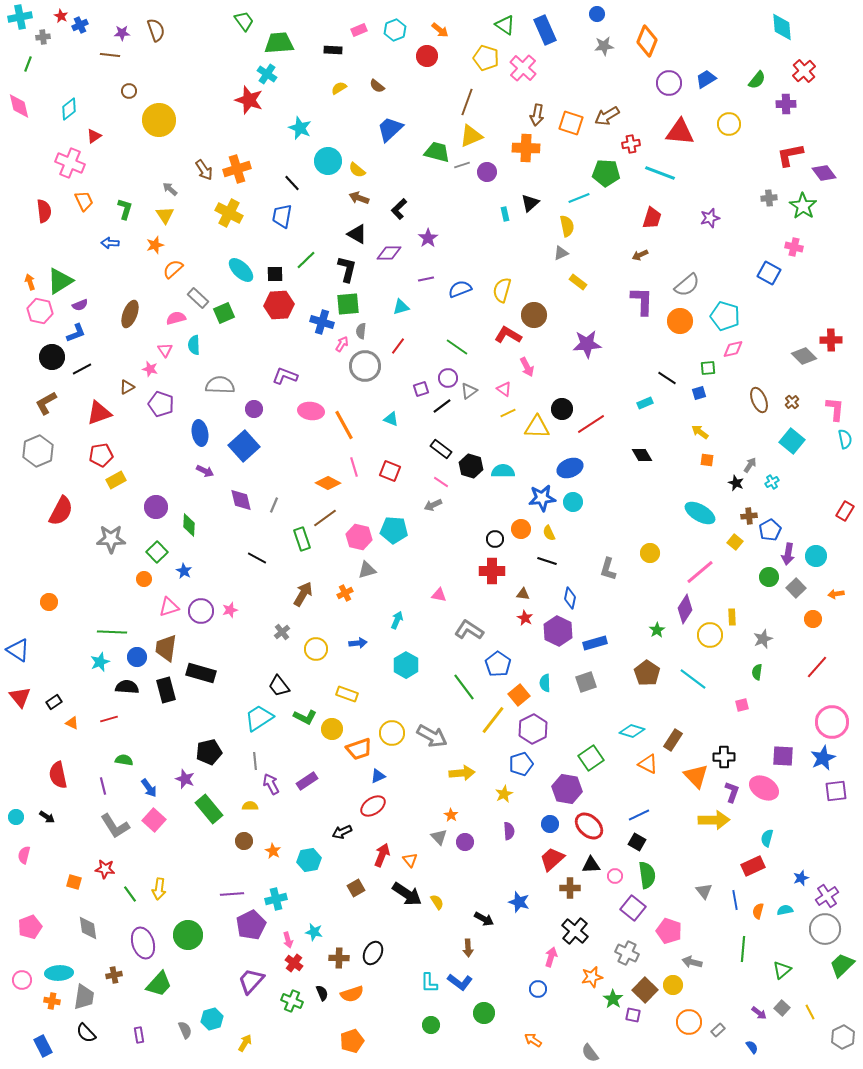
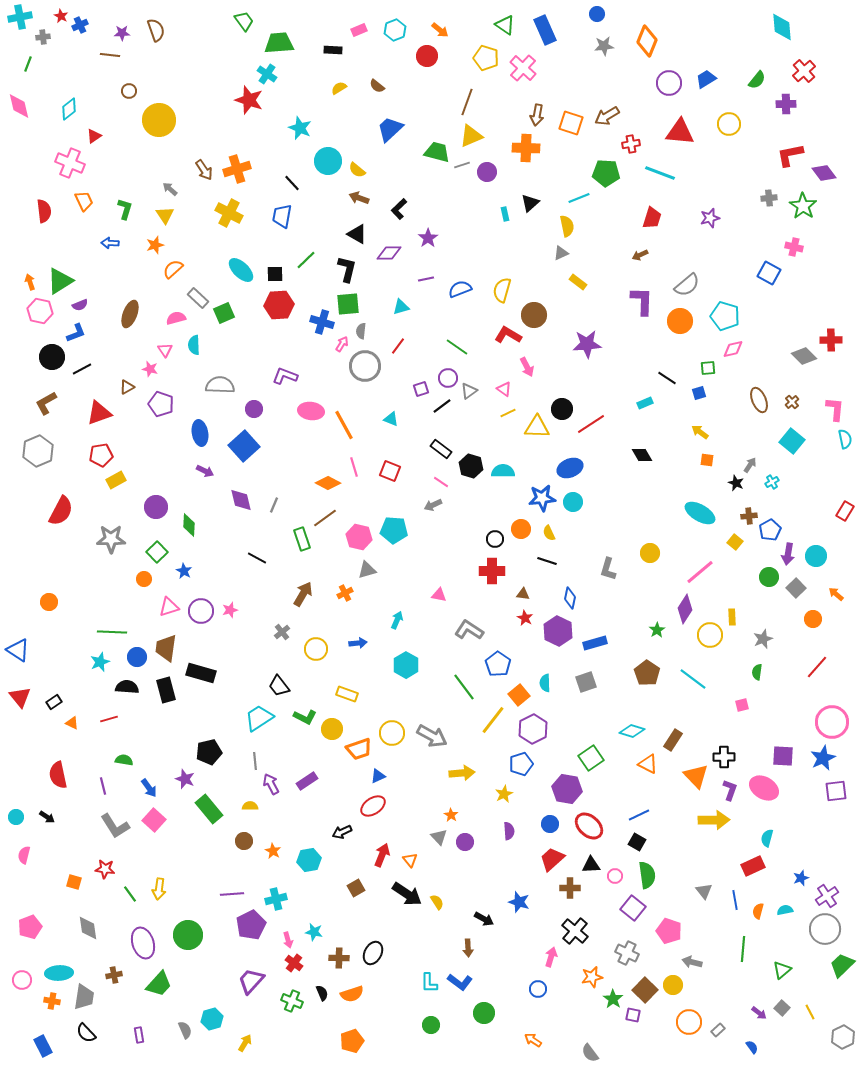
orange arrow at (836, 594): rotated 49 degrees clockwise
purple L-shape at (732, 792): moved 2 px left, 2 px up
